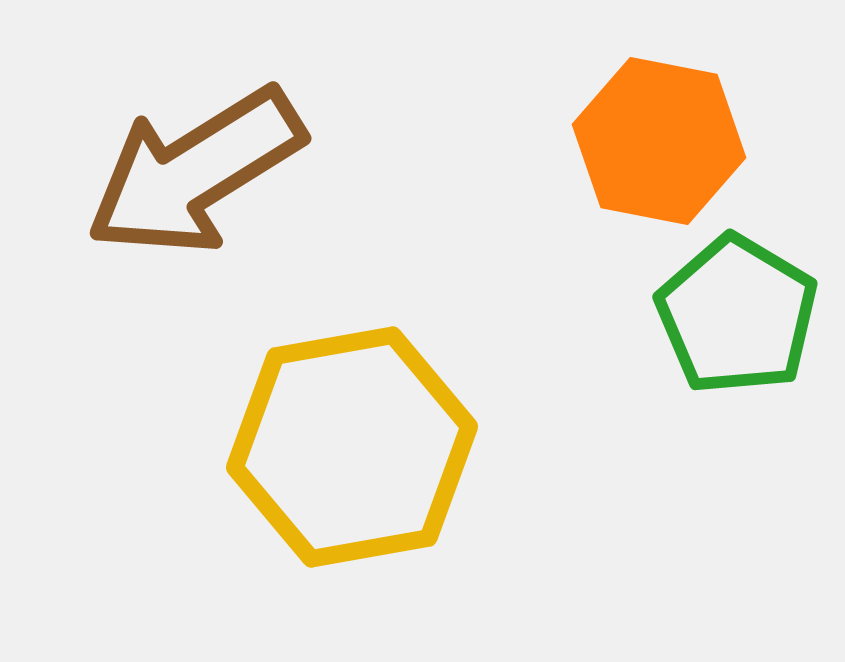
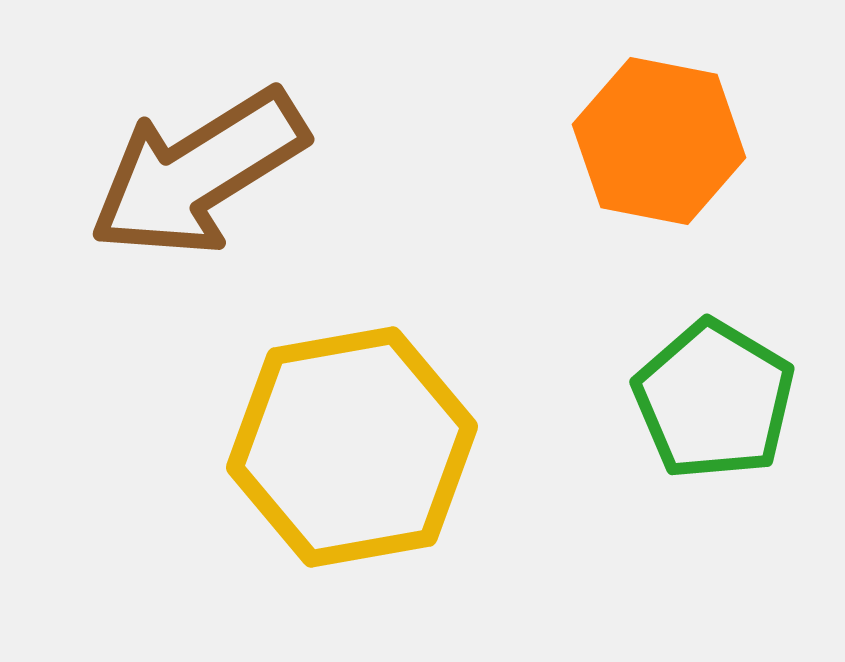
brown arrow: moved 3 px right, 1 px down
green pentagon: moved 23 px left, 85 px down
